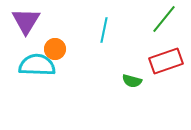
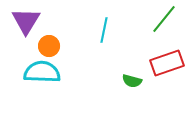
orange circle: moved 6 px left, 3 px up
red rectangle: moved 1 px right, 2 px down
cyan semicircle: moved 5 px right, 7 px down
